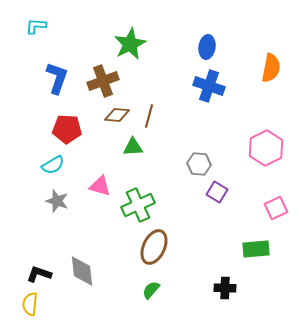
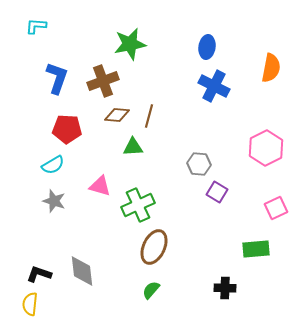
green star: rotated 16 degrees clockwise
blue cross: moved 5 px right; rotated 8 degrees clockwise
gray star: moved 3 px left
